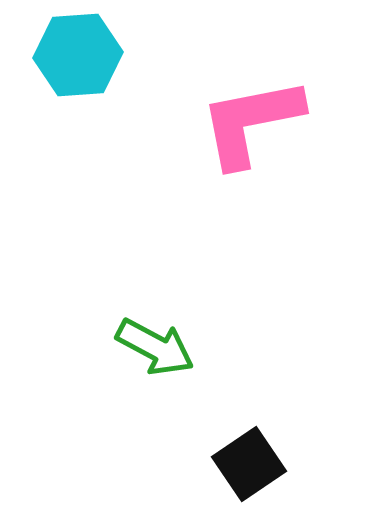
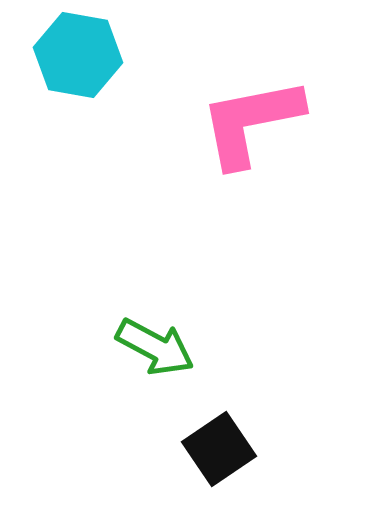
cyan hexagon: rotated 14 degrees clockwise
black square: moved 30 px left, 15 px up
